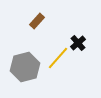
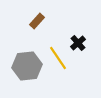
yellow line: rotated 75 degrees counterclockwise
gray hexagon: moved 2 px right, 1 px up; rotated 8 degrees clockwise
